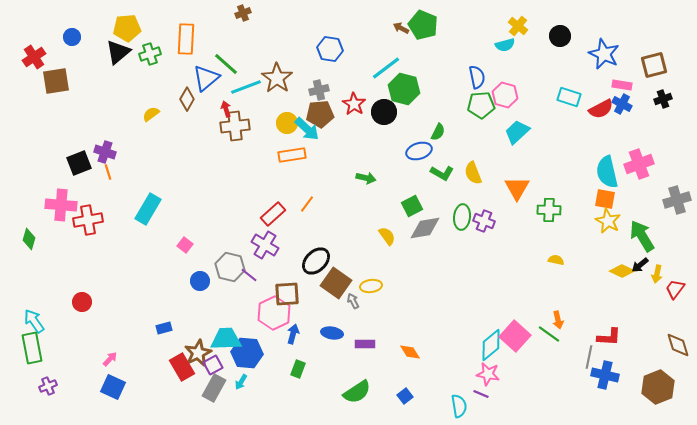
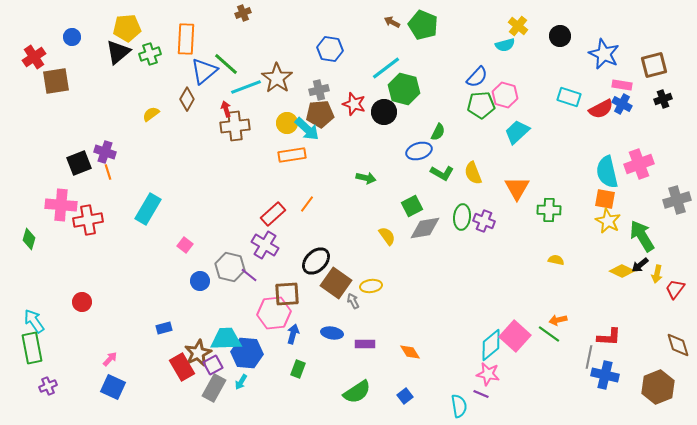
brown arrow at (401, 28): moved 9 px left, 6 px up
blue semicircle at (477, 77): rotated 55 degrees clockwise
blue triangle at (206, 78): moved 2 px left, 7 px up
red star at (354, 104): rotated 15 degrees counterclockwise
pink hexagon at (274, 313): rotated 20 degrees clockwise
orange arrow at (558, 320): rotated 90 degrees clockwise
